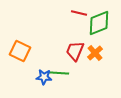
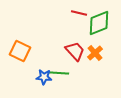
red trapezoid: rotated 115 degrees clockwise
